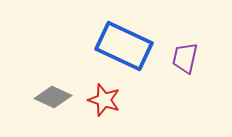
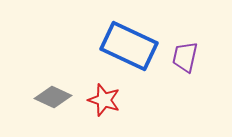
blue rectangle: moved 5 px right
purple trapezoid: moved 1 px up
